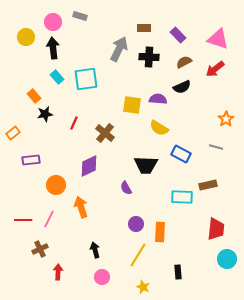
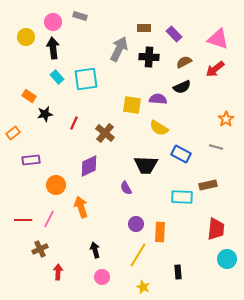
purple rectangle at (178, 35): moved 4 px left, 1 px up
orange rectangle at (34, 96): moved 5 px left; rotated 16 degrees counterclockwise
